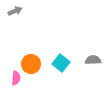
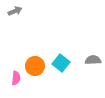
orange circle: moved 4 px right, 2 px down
